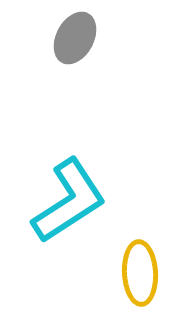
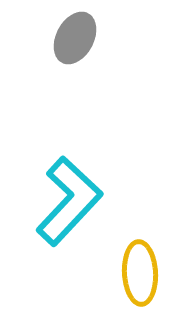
cyan L-shape: rotated 14 degrees counterclockwise
